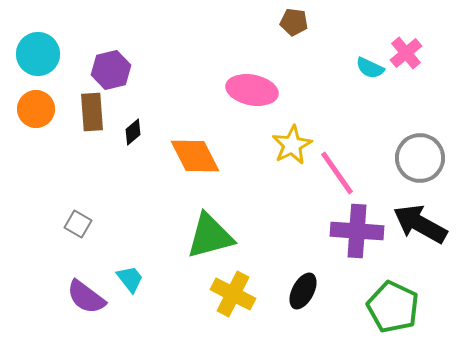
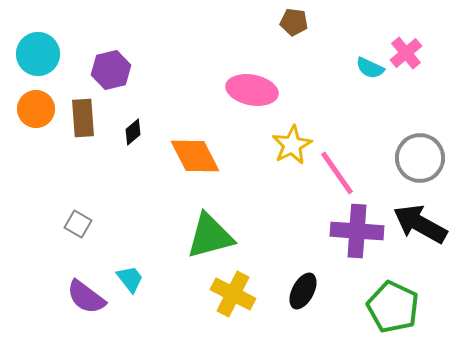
brown rectangle: moved 9 px left, 6 px down
